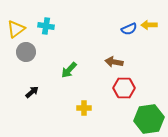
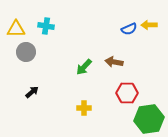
yellow triangle: rotated 36 degrees clockwise
green arrow: moved 15 px right, 3 px up
red hexagon: moved 3 px right, 5 px down
